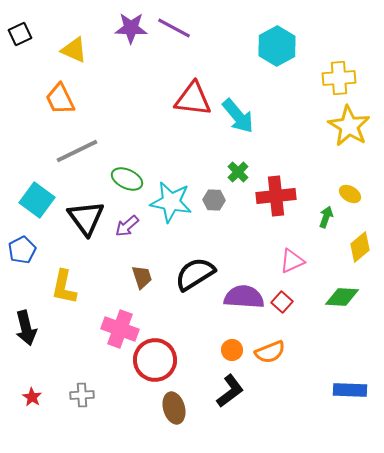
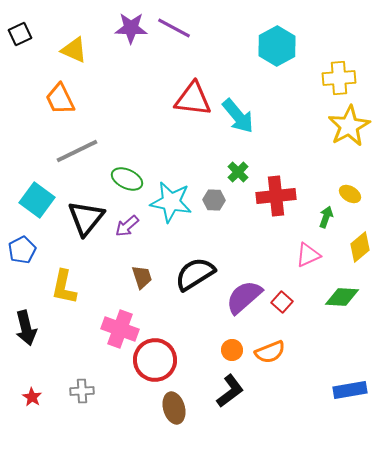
yellow star: rotated 12 degrees clockwise
black triangle: rotated 15 degrees clockwise
pink triangle: moved 16 px right, 6 px up
purple semicircle: rotated 45 degrees counterclockwise
blue rectangle: rotated 12 degrees counterclockwise
gray cross: moved 4 px up
